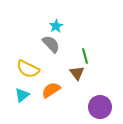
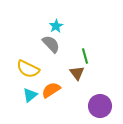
cyan triangle: moved 8 px right
purple circle: moved 1 px up
